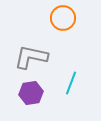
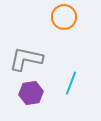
orange circle: moved 1 px right, 1 px up
gray L-shape: moved 5 px left, 2 px down
